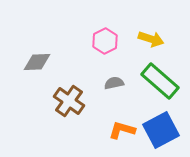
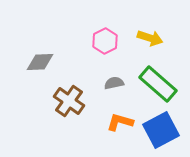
yellow arrow: moved 1 px left, 1 px up
gray diamond: moved 3 px right
green rectangle: moved 2 px left, 3 px down
orange L-shape: moved 2 px left, 8 px up
